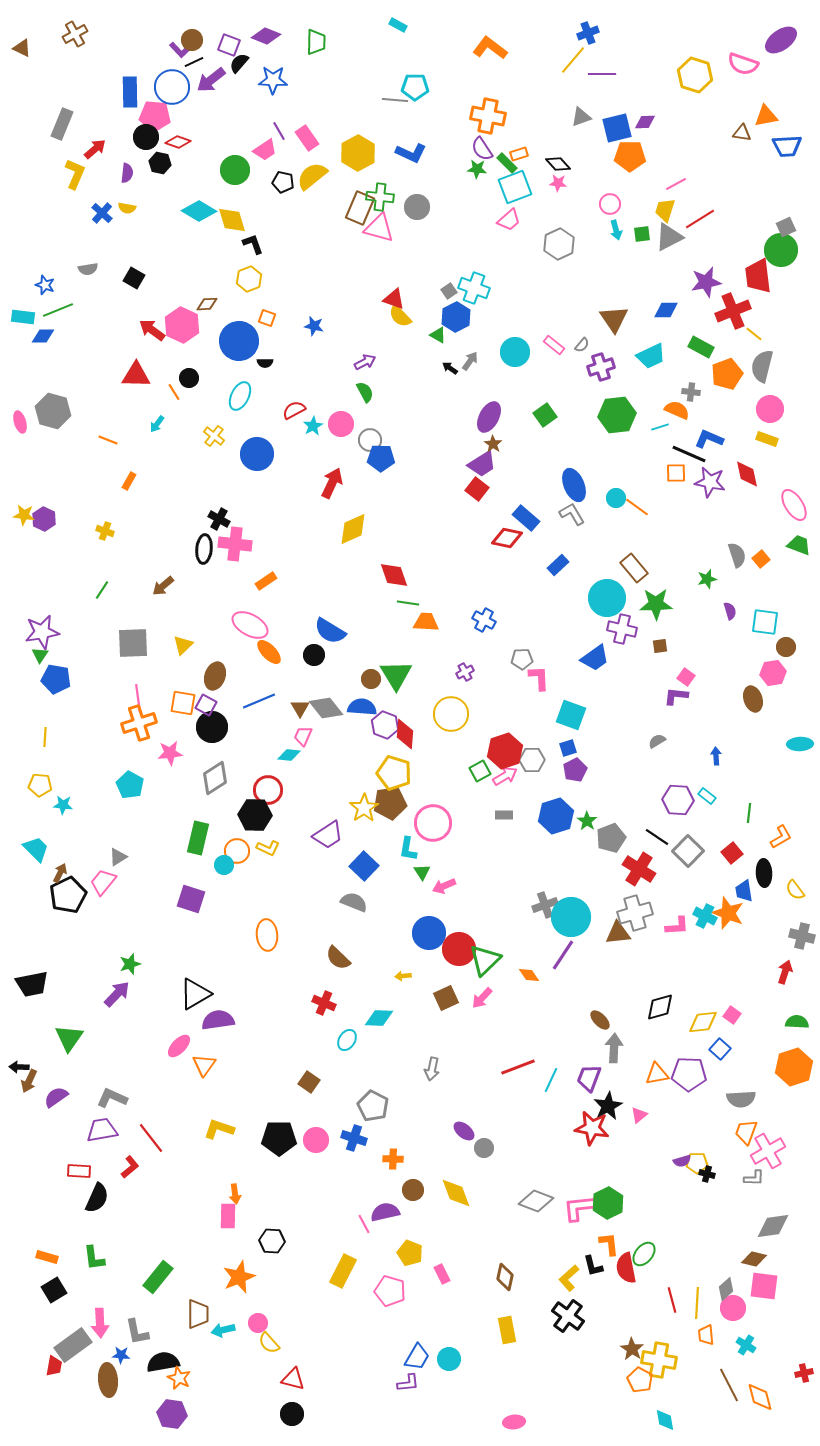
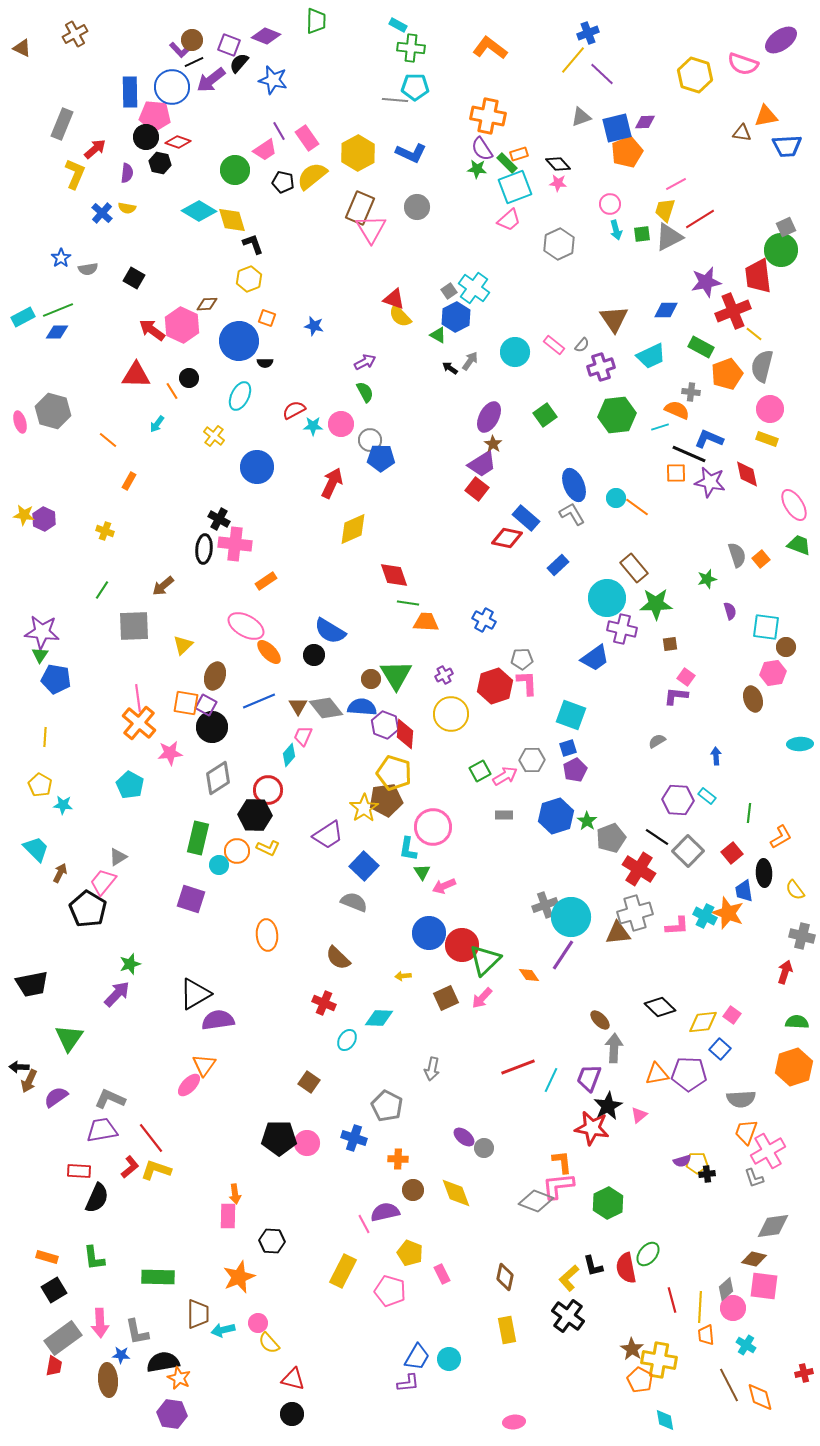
green trapezoid at (316, 42): moved 21 px up
purple line at (602, 74): rotated 44 degrees clockwise
blue star at (273, 80): rotated 12 degrees clockwise
orange pentagon at (630, 156): moved 3 px left, 4 px up; rotated 24 degrees counterclockwise
green cross at (380, 197): moved 31 px right, 149 px up
pink triangle at (379, 228): moved 8 px left, 1 px down; rotated 44 degrees clockwise
blue star at (45, 285): moved 16 px right, 27 px up; rotated 18 degrees clockwise
cyan cross at (474, 288): rotated 16 degrees clockwise
cyan rectangle at (23, 317): rotated 35 degrees counterclockwise
blue diamond at (43, 336): moved 14 px right, 4 px up
orange line at (174, 392): moved 2 px left, 1 px up
cyan star at (313, 426): rotated 30 degrees clockwise
orange line at (108, 440): rotated 18 degrees clockwise
blue circle at (257, 454): moved 13 px down
cyan square at (765, 622): moved 1 px right, 5 px down
pink ellipse at (250, 625): moved 4 px left, 1 px down
purple star at (42, 632): rotated 16 degrees clockwise
gray square at (133, 643): moved 1 px right, 17 px up
brown square at (660, 646): moved 10 px right, 2 px up
purple cross at (465, 672): moved 21 px left, 3 px down
pink L-shape at (539, 678): moved 12 px left, 5 px down
orange square at (183, 703): moved 3 px right
brown triangle at (300, 708): moved 2 px left, 2 px up
orange cross at (139, 723): rotated 32 degrees counterclockwise
red hexagon at (505, 751): moved 10 px left, 65 px up
cyan diamond at (289, 755): rotated 55 degrees counterclockwise
gray diamond at (215, 778): moved 3 px right
yellow pentagon at (40, 785): rotated 25 degrees clockwise
brown pentagon at (390, 803): moved 4 px left, 3 px up
pink circle at (433, 823): moved 4 px down
cyan circle at (224, 865): moved 5 px left
black pentagon at (68, 895): moved 20 px right, 14 px down; rotated 15 degrees counterclockwise
red circle at (459, 949): moved 3 px right, 4 px up
black diamond at (660, 1007): rotated 60 degrees clockwise
pink ellipse at (179, 1046): moved 10 px right, 39 px down
gray L-shape at (112, 1098): moved 2 px left, 1 px down
gray pentagon at (373, 1106): moved 14 px right
yellow L-shape at (219, 1129): moved 63 px left, 41 px down
purple ellipse at (464, 1131): moved 6 px down
pink circle at (316, 1140): moved 9 px left, 3 px down
orange cross at (393, 1159): moved 5 px right
black cross at (707, 1174): rotated 21 degrees counterclockwise
gray L-shape at (754, 1178): rotated 70 degrees clockwise
pink L-shape at (579, 1208): moved 21 px left, 22 px up
orange L-shape at (609, 1244): moved 47 px left, 82 px up
green ellipse at (644, 1254): moved 4 px right
green rectangle at (158, 1277): rotated 52 degrees clockwise
yellow line at (697, 1303): moved 3 px right, 4 px down
gray rectangle at (73, 1345): moved 10 px left, 7 px up
